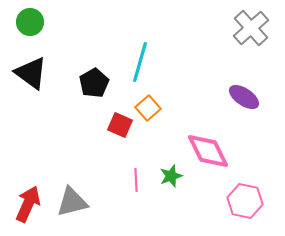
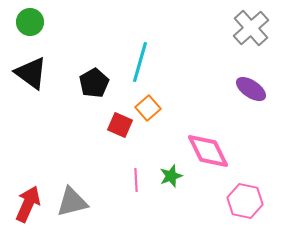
purple ellipse: moved 7 px right, 8 px up
